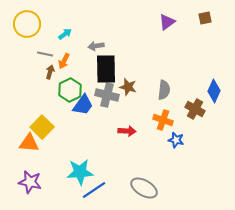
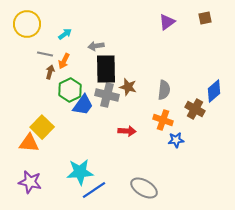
blue diamond: rotated 25 degrees clockwise
blue star: rotated 21 degrees counterclockwise
